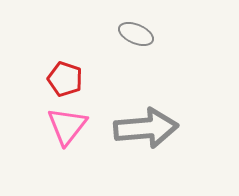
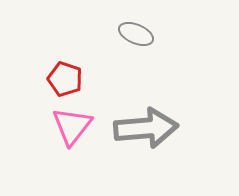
pink triangle: moved 5 px right
